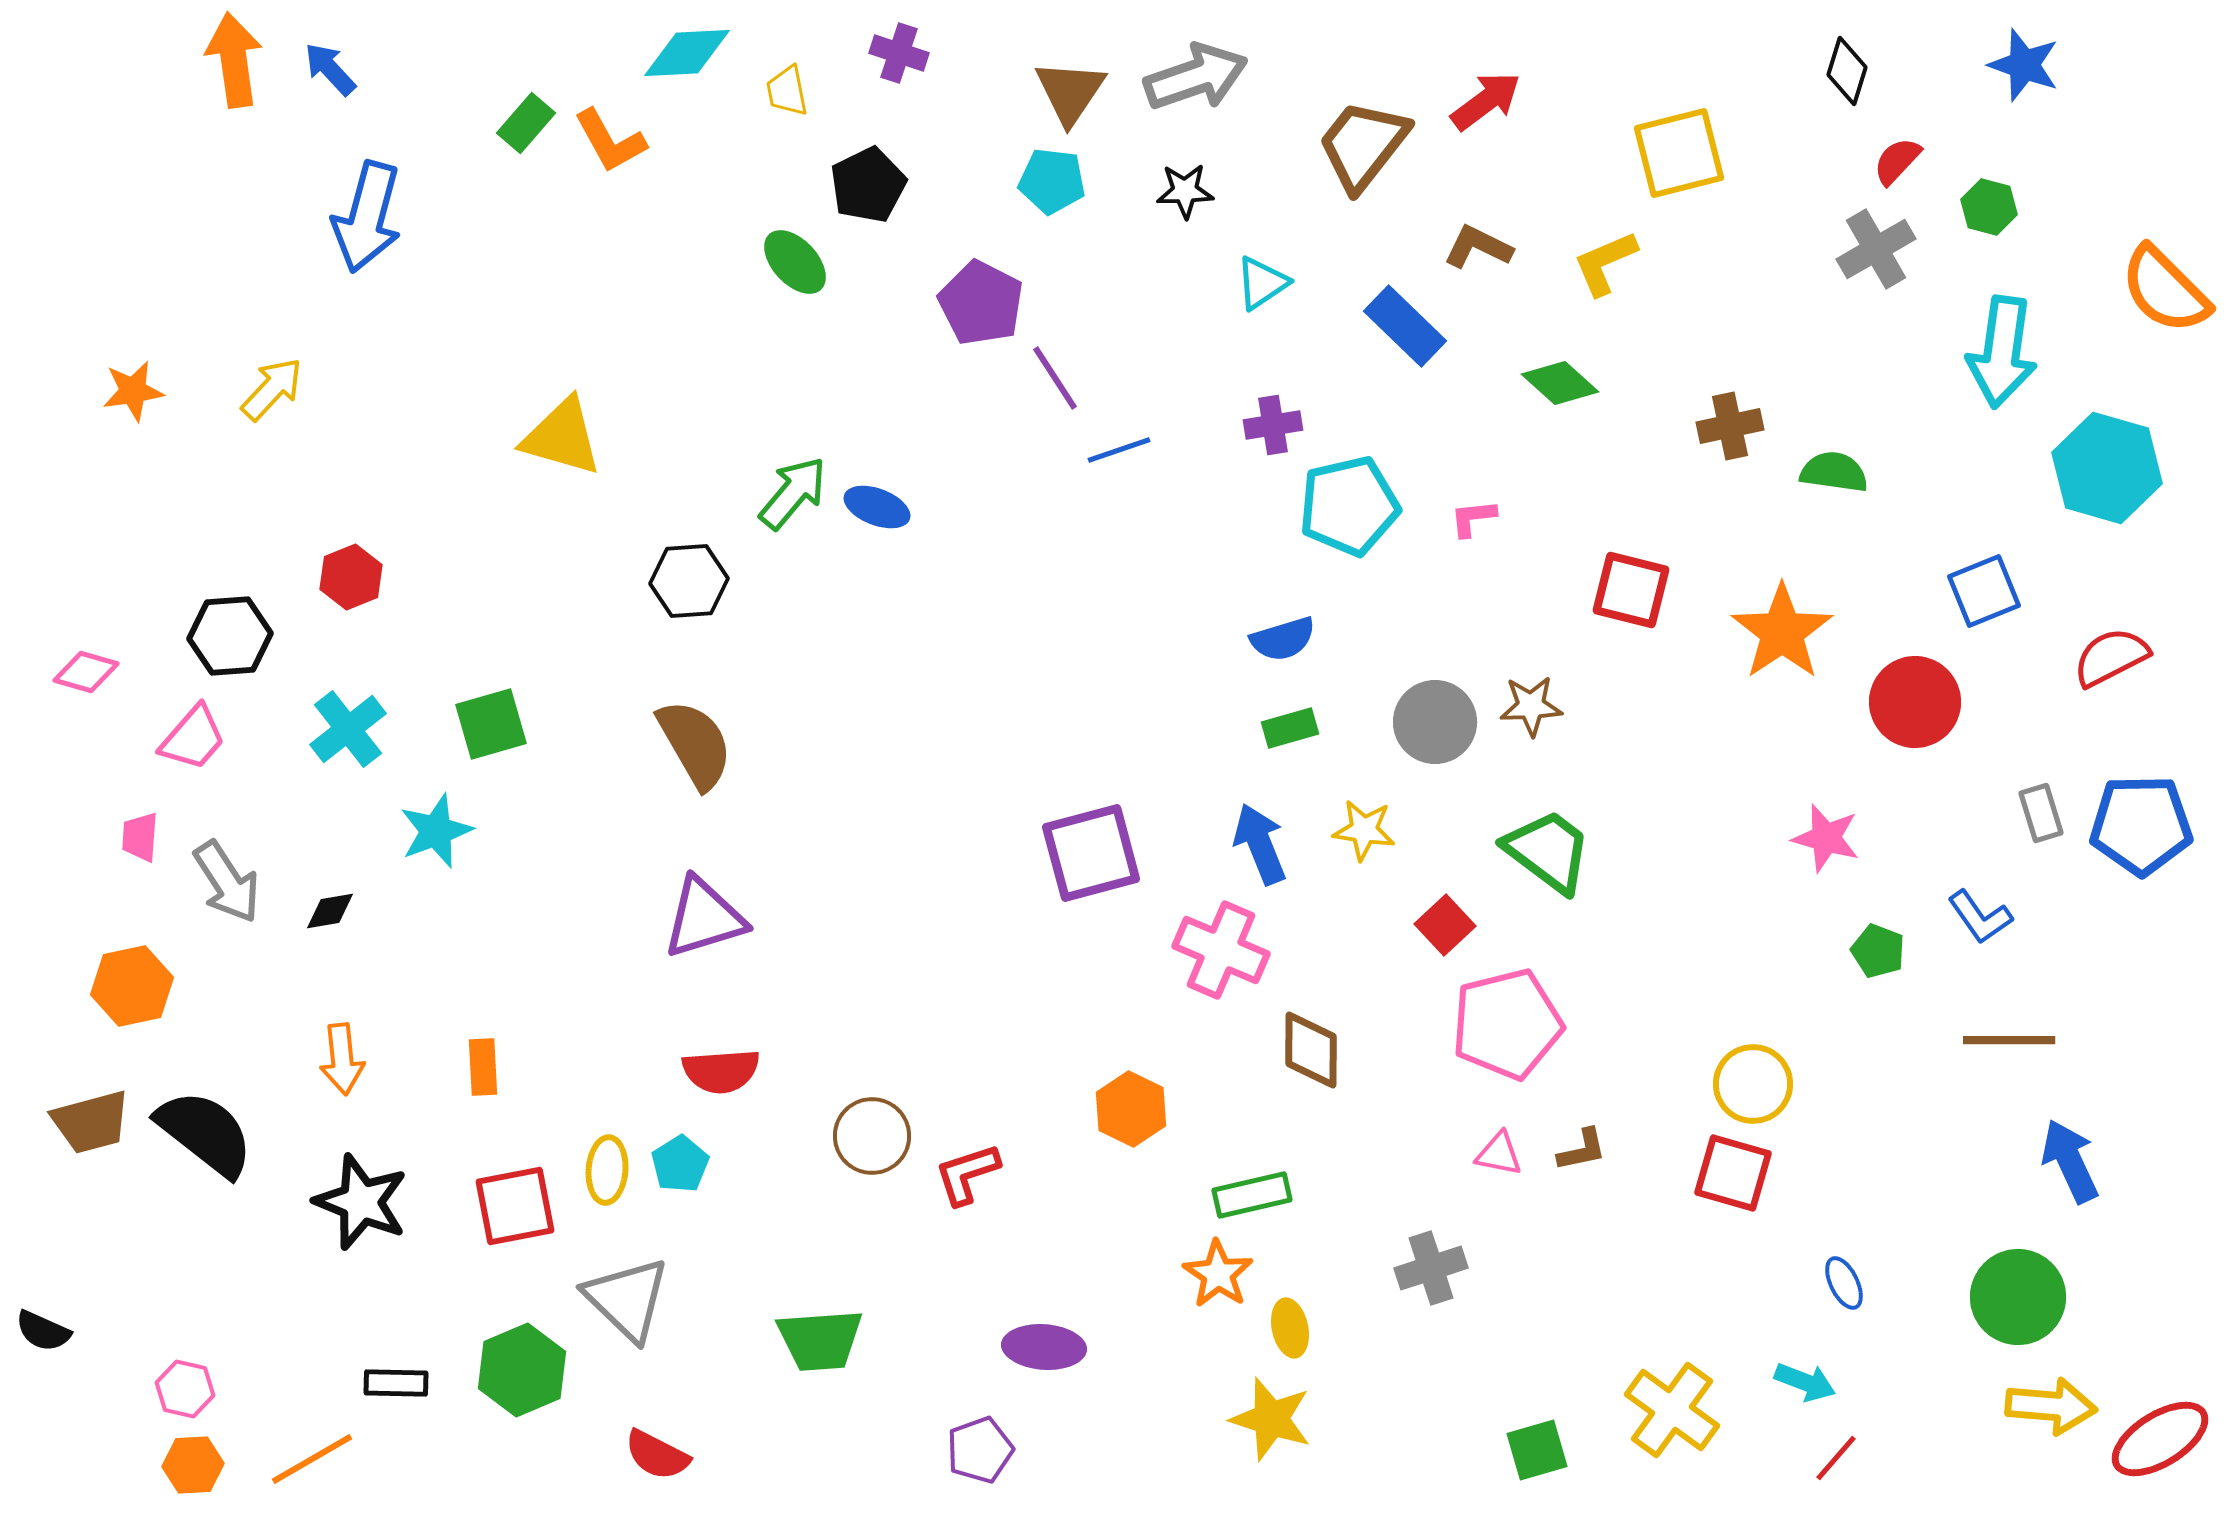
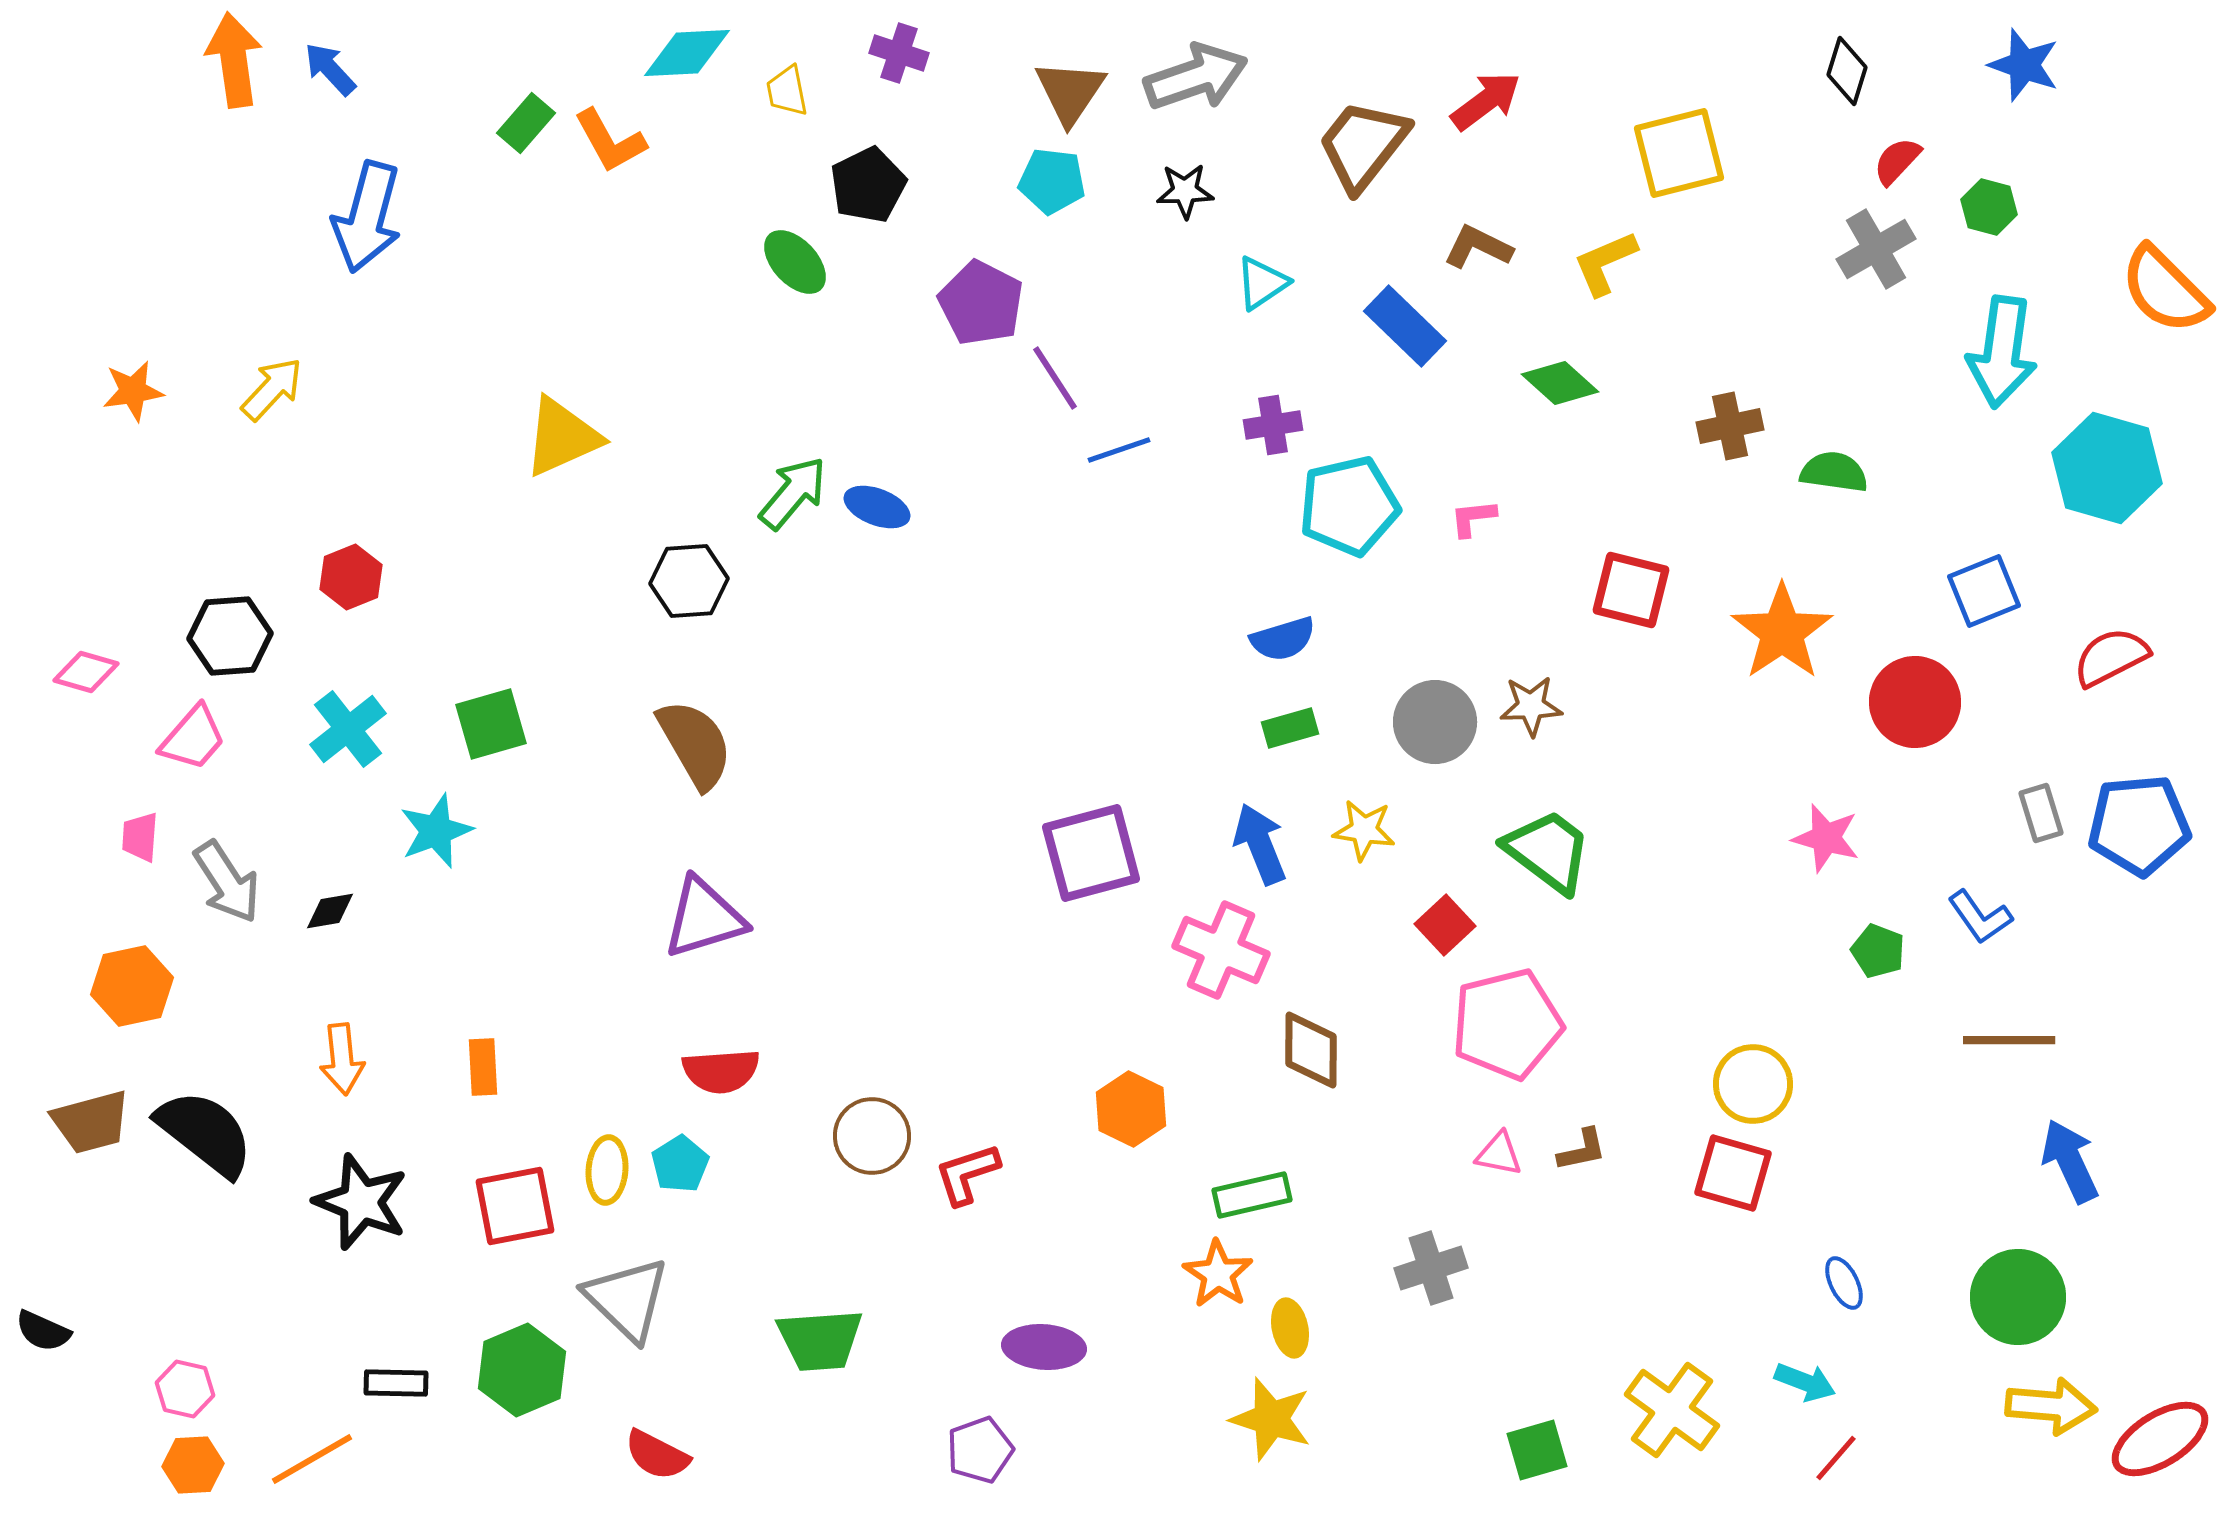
yellow triangle at (562, 437): rotated 40 degrees counterclockwise
blue pentagon at (2141, 825): moved 2 px left; rotated 4 degrees counterclockwise
